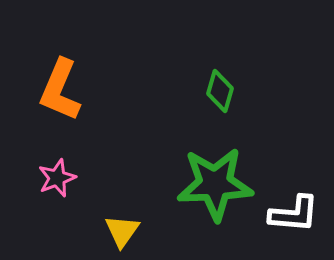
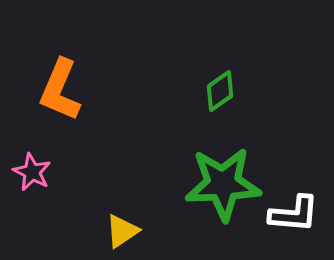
green diamond: rotated 39 degrees clockwise
pink star: moved 25 px left, 6 px up; rotated 24 degrees counterclockwise
green star: moved 8 px right
yellow triangle: rotated 21 degrees clockwise
